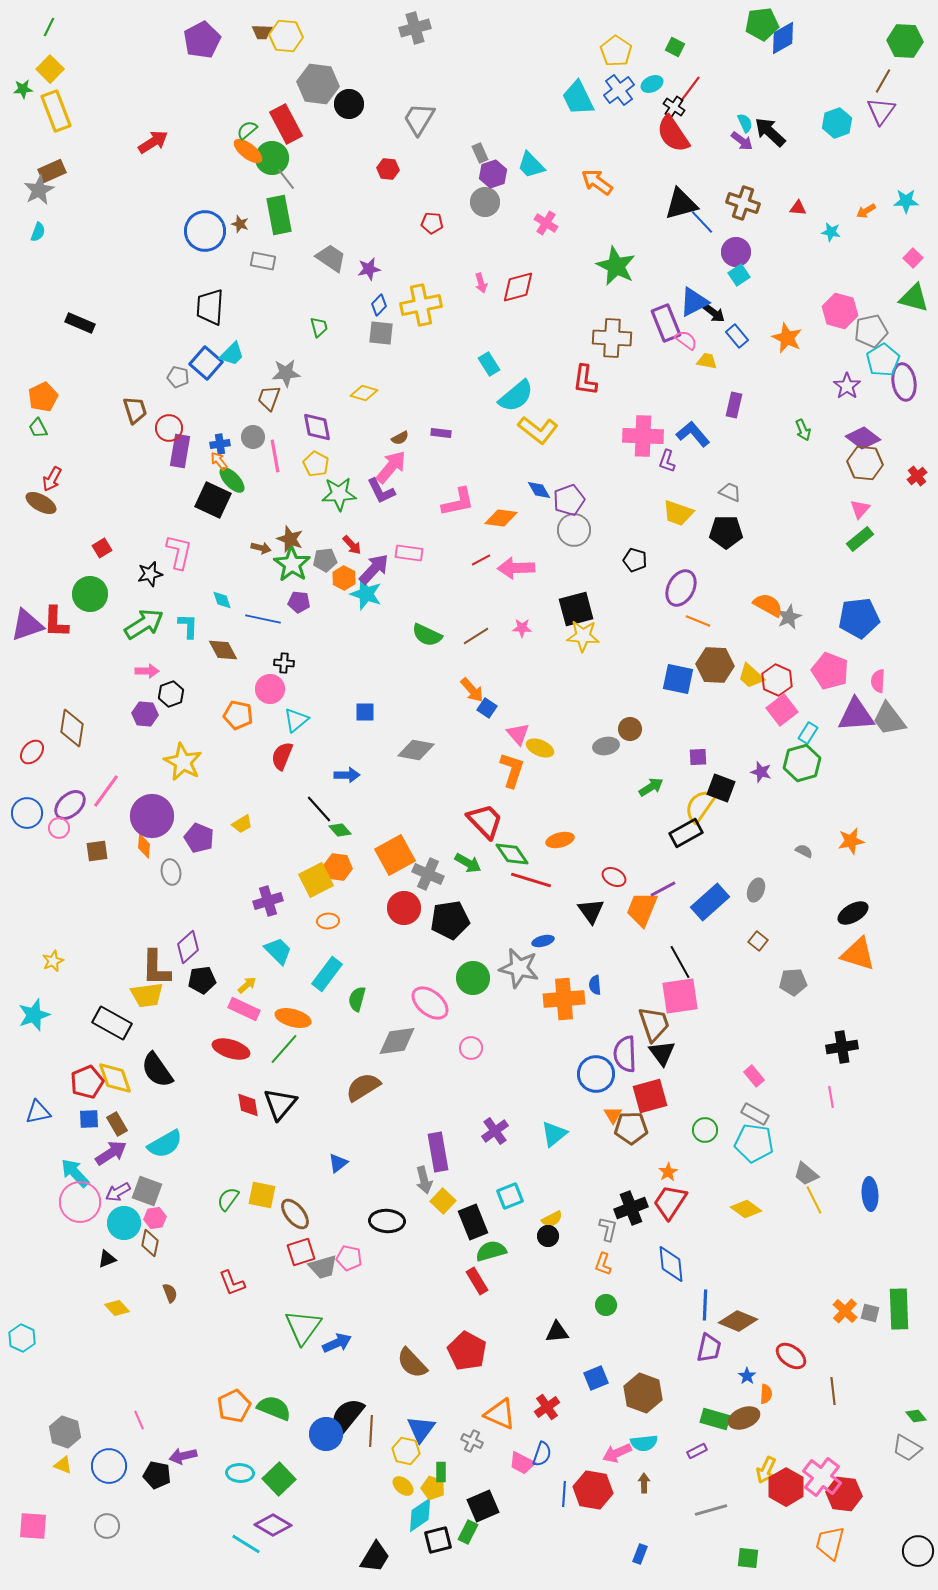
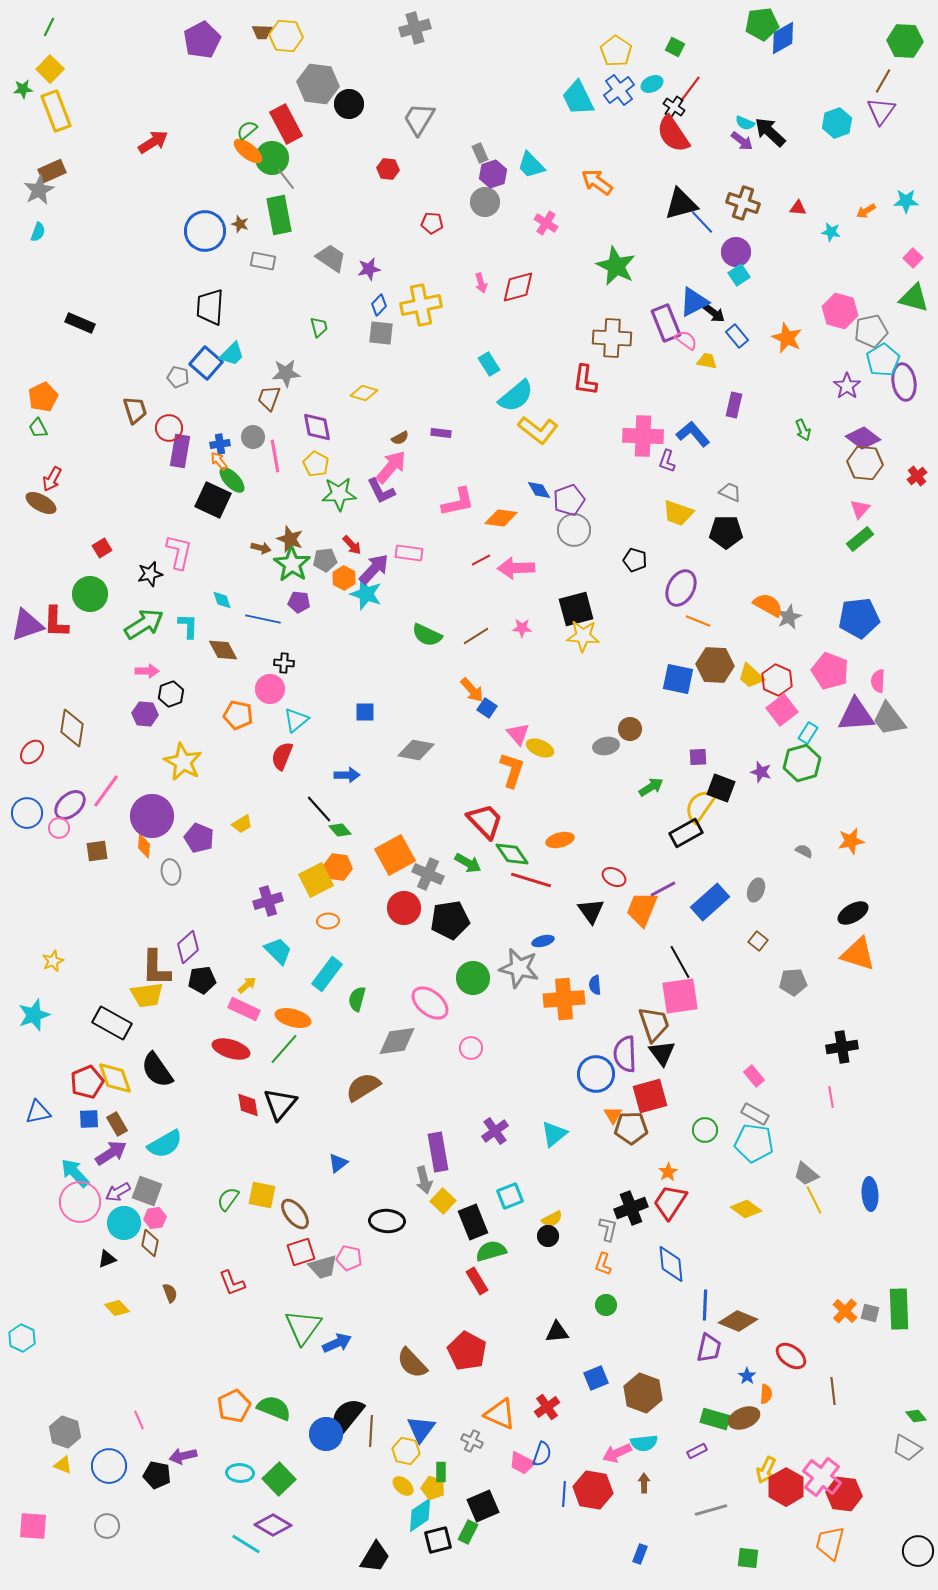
cyan semicircle at (745, 123): rotated 138 degrees clockwise
